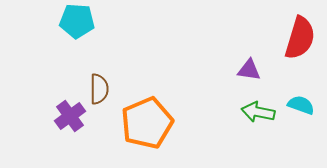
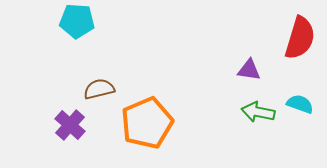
brown semicircle: rotated 104 degrees counterclockwise
cyan semicircle: moved 1 px left, 1 px up
purple cross: moved 9 px down; rotated 12 degrees counterclockwise
